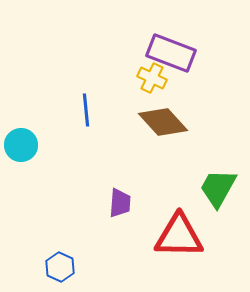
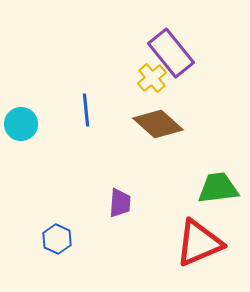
purple rectangle: rotated 30 degrees clockwise
yellow cross: rotated 24 degrees clockwise
brown diamond: moved 5 px left, 2 px down; rotated 6 degrees counterclockwise
cyan circle: moved 21 px up
green trapezoid: rotated 54 degrees clockwise
red triangle: moved 20 px right, 7 px down; rotated 24 degrees counterclockwise
blue hexagon: moved 3 px left, 28 px up
